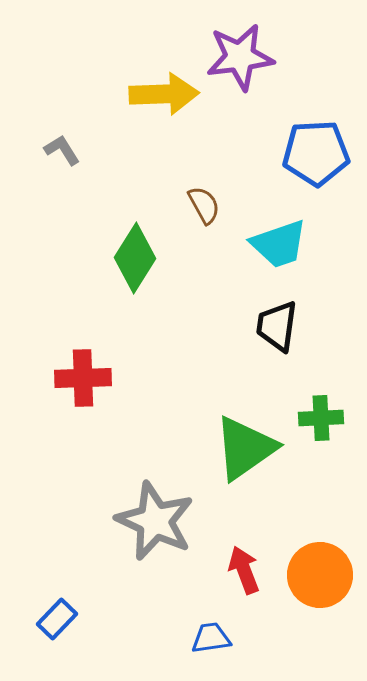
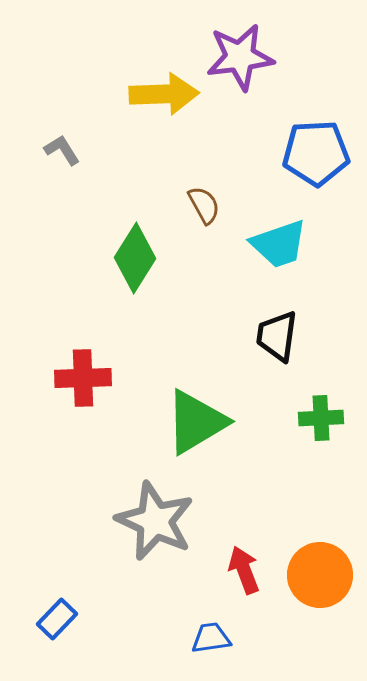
black trapezoid: moved 10 px down
green triangle: moved 49 px left, 26 px up; rotated 4 degrees clockwise
